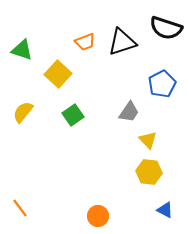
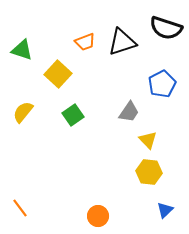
blue triangle: rotated 48 degrees clockwise
